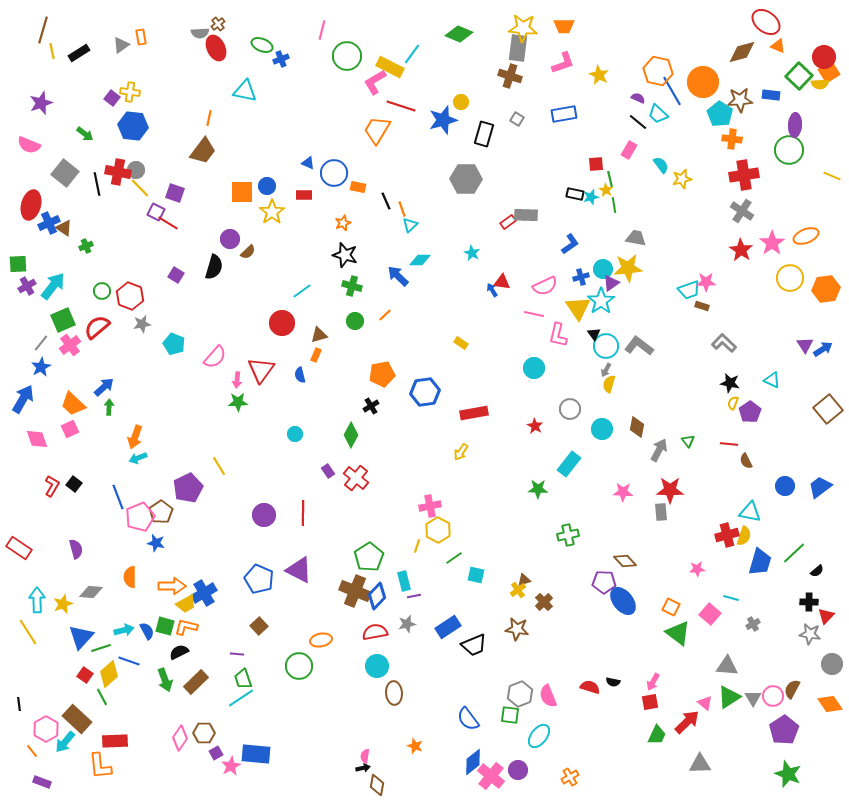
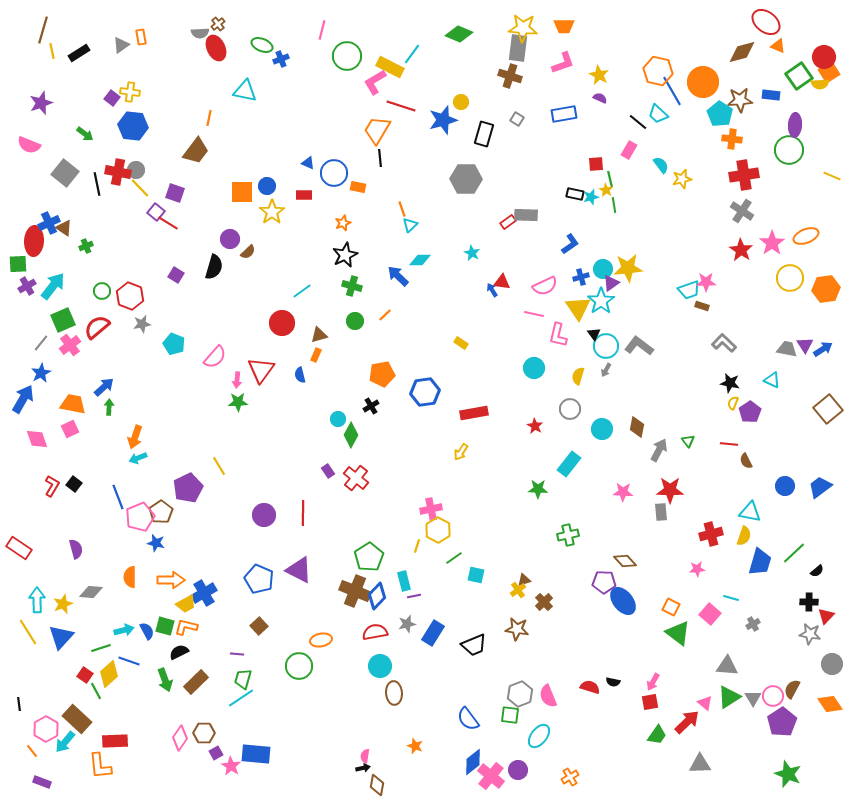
green square at (799, 76): rotated 12 degrees clockwise
purple semicircle at (638, 98): moved 38 px left
brown trapezoid at (203, 151): moved 7 px left
black line at (386, 201): moved 6 px left, 43 px up; rotated 18 degrees clockwise
red ellipse at (31, 205): moved 3 px right, 36 px down; rotated 12 degrees counterclockwise
purple square at (156, 212): rotated 12 degrees clockwise
gray trapezoid at (636, 238): moved 151 px right, 111 px down
black star at (345, 255): rotated 30 degrees clockwise
blue star at (41, 367): moved 6 px down
yellow semicircle at (609, 384): moved 31 px left, 8 px up
orange trapezoid at (73, 404): rotated 148 degrees clockwise
cyan circle at (295, 434): moved 43 px right, 15 px up
pink cross at (430, 506): moved 1 px right, 3 px down
red cross at (727, 535): moved 16 px left, 1 px up
orange arrow at (172, 586): moved 1 px left, 6 px up
blue rectangle at (448, 627): moved 15 px left, 6 px down; rotated 25 degrees counterclockwise
blue triangle at (81, 637): moved 20 px left
cyan circle at (377, 666): moved 3 px right
green trapezoid at (243, 679): rotated 35 degrees clockwise
green line at (102, 697): moved 6 px left, 6 px up
purple pentagon at (784, 730): moved 2 px left, 8 px up
green trapezoid at (657, 735): rotated 10 degrees clockwise
pink star at (231, 766): rotated 12 degrees counterclockwise
